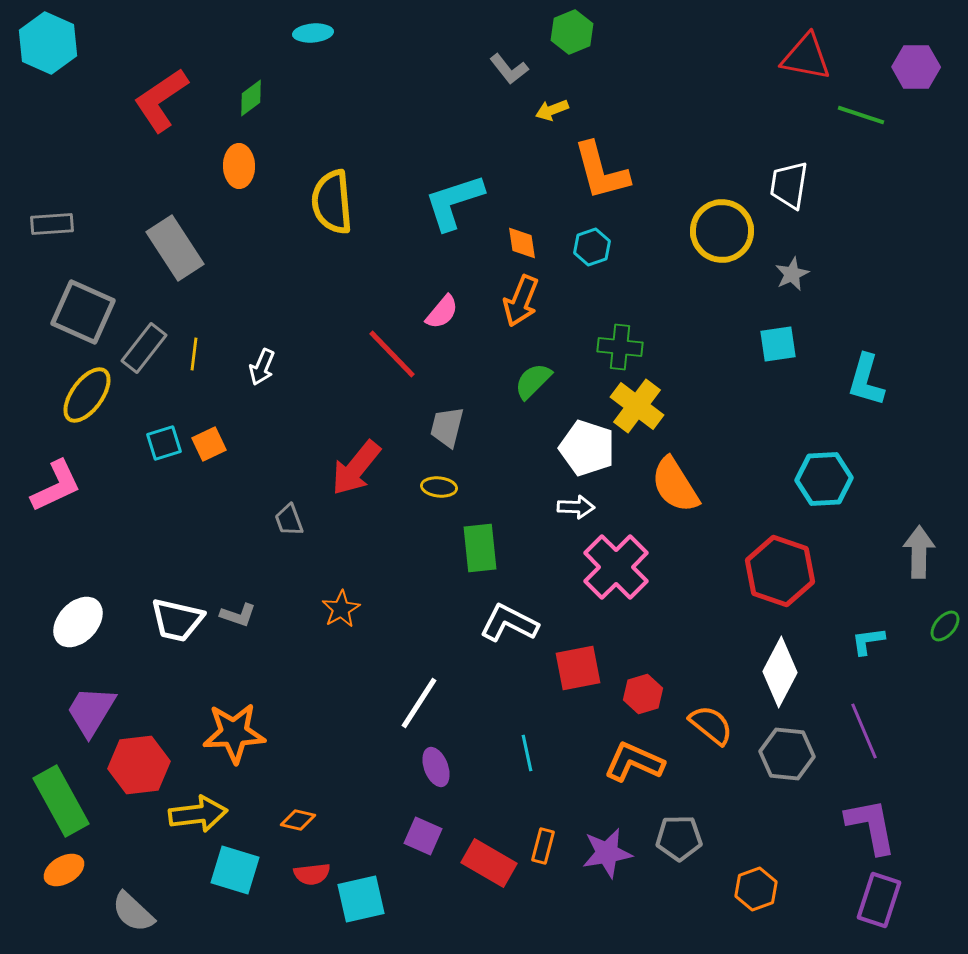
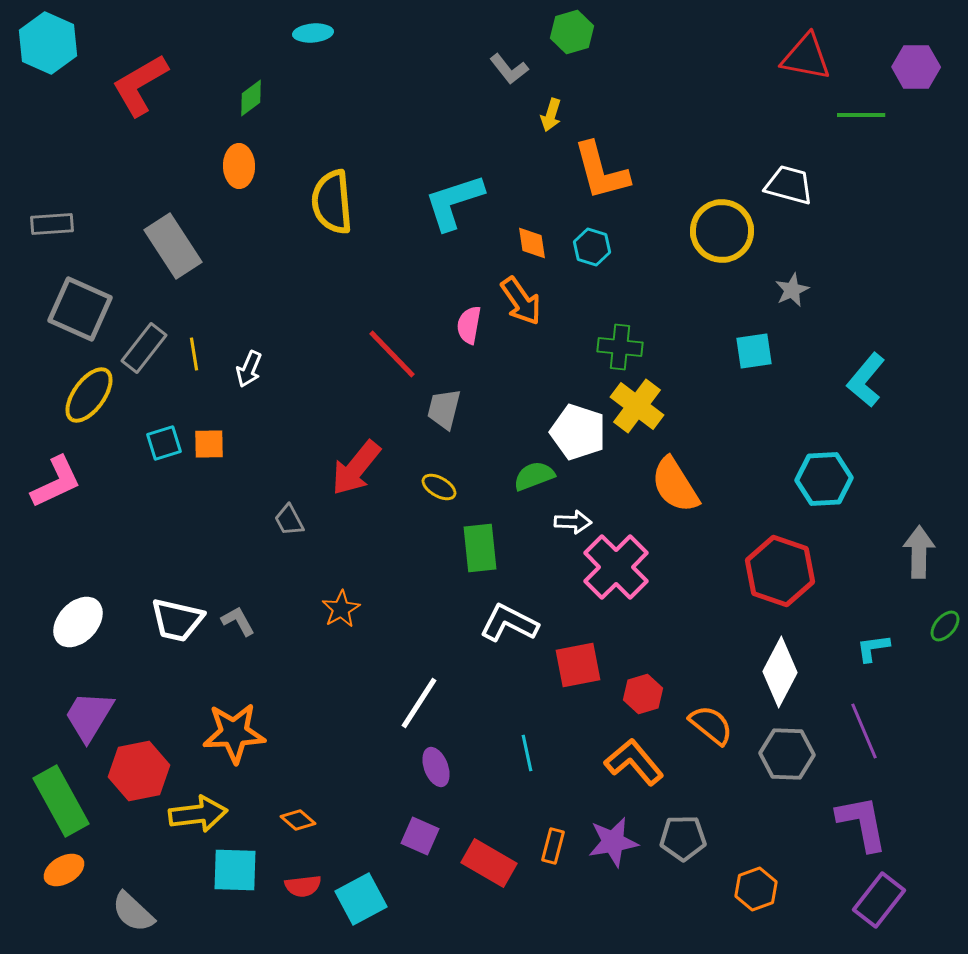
green hexagon at (572, 32): rotated 6 degrees clockwise
red L-shape at (161, 100): moved 21 px left, 15 px up; rotated 4 degrees clockwise
yellow arrow at (552, 110): moved 1 px left, 5 px down; rotated 52 degrees counterclockwise
green line at (861, 115): rotated 18 degrees counterclockwise
white trapezoid at (789, 185): rotated 96 degrees clockwise
orange diamond at (522, 243): moved 10 px right
cyan hexagon at (592, 247): rotated 24 degrees counterclockwise
gray rectangle at (175, 248): moved 2 px left, 2 px up
gray star at (792, 274): moved 16 px down
orange arrow at (521, 301): rotated 57 degrees counterclockwise
gray square at (83, 312): moved 3 px left, 3 px up
pink semicircle at (442, 312): moved 27 px right, 13 px down; rotated 150 degrees clockwise
cyan square at (778, 344): moved 24 px left, 7 px down
yellow line at (194, 354): rotated 16 degrees counterclockwise
white arrow at (262, 367): moved 13 px left, 2 px down
cyan L-shape at (866, 380): rotated 24 degrees clockwise
green semicircle at (533, 381): moved 1 px right, 95 px down; rotated 24 degrees clockwise
yellow ellipse at (87, 395): moved 2 px right
gray trapezoid at (447, 427): moved 3 px left, 18 px up
orange square at (209, 444): rotated 24 degrees clockwise
white pentagon at (587, 448): moved 9 px left, 16 px up
pink L-shape at (56, 486): moved 4 px up
yellow ellipse at (439, 487): rotated 24 degrees clockwise
white arrow at (576, 507): moved 3 px left, 15 px down
gray trapezoid at (289, 520): rotated 8 degrees counterclockwise
gray L-shape at (238, 615): moved 6 px down; rotated 138 degrees counterclockwise
cyan L-shape at (868, 641): moved 5 px right, 7 px down
red square at (578, 668): moved 3 px up
purple trapezoid at (91, 711): moved 2 px left, 5 px down
gray hexagon at (787, 754): rotated 4 degrees counterclockwise
orange L-shape at (634, 762): rotated 26 degrees clockwise
red hexagon at (139, 765): moved 6 px down; rotated 4 degrees counterclockwise
orange diamond at (298, 820): rotated 28 degrees clockwise
purple L-shape at (871, 826): moved 9 px left, 3 px up
purple square at (423, 836): moved 3 px left
gray pentagon at (679, 838): moved 4 px right
orange rectangle at (543, 846): moved 10 px right
purple star at (607, 853): moved 6 px right, 11 px up
cyan square at (235, 870): rotated 15 degrees counterclockwise
red semicircle at (312, 874): moved 9 px left, 12 px down
cyan square at (361, 899): rotated 15 degrees counterclockwise
purple rectangle at (879, 900): rotated 20 degrees clockwise
